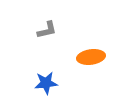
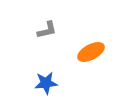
orange ellipse: moved 5 px up; rotated 20 degrees counterclockwise
